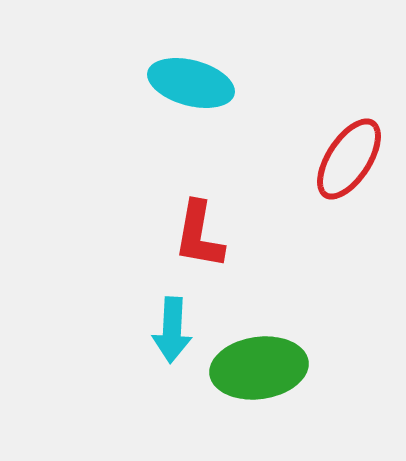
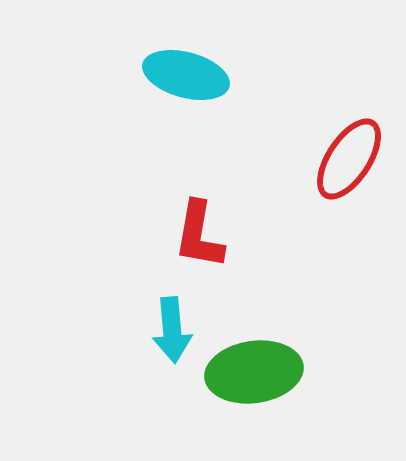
cyan ellipse: moved 5 px left, 8 px up
cyan arrow: rotated 8 degrees counterclockwise
green ellipse: moved 5 px left, 4 px down
